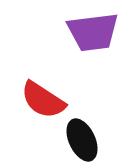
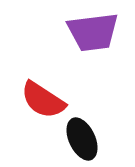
black ellipse: moved 1 px up
